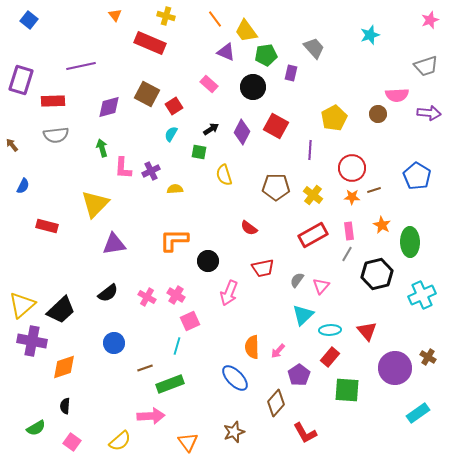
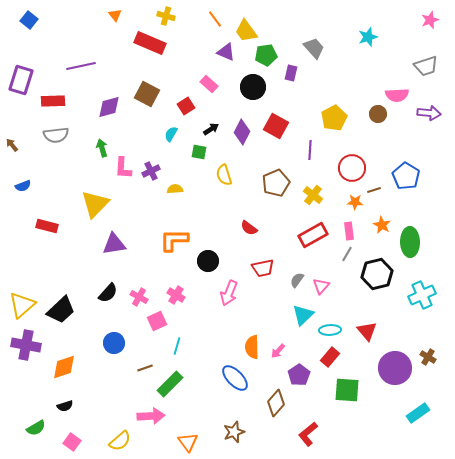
cyan star at (370, 35): moved 2 px left, 2 px down
red square at (174, 106): moved 12 px right
blue pentagon at (417, 176): moved 11 px left
blue semicircle at (23, 186): rotated 42 degrees clockwise
brown pentagon at (276, 187): moved 4 px up; rotated 24 degrees counterclockwise
orange star at (352, 197): moved 3 px right, 5 px down
black semicircle at (108, 293): rotated 10 degrees counterclockwise
pink cross at (147, 297): moved 8 px left
pink square at (190, 321): moved 33 px left
purple cross at (32, 341): moved 6 px left, 4 px down
green rectangle at (170, 384): rotated 24 degrees counterclockwise
black semicircle at (65, 406): rotated 112 degrees counterclockwise
red L-shape at (305, 433): moved 3 px right, 1 px down; rotated 80 degrees clockwise
